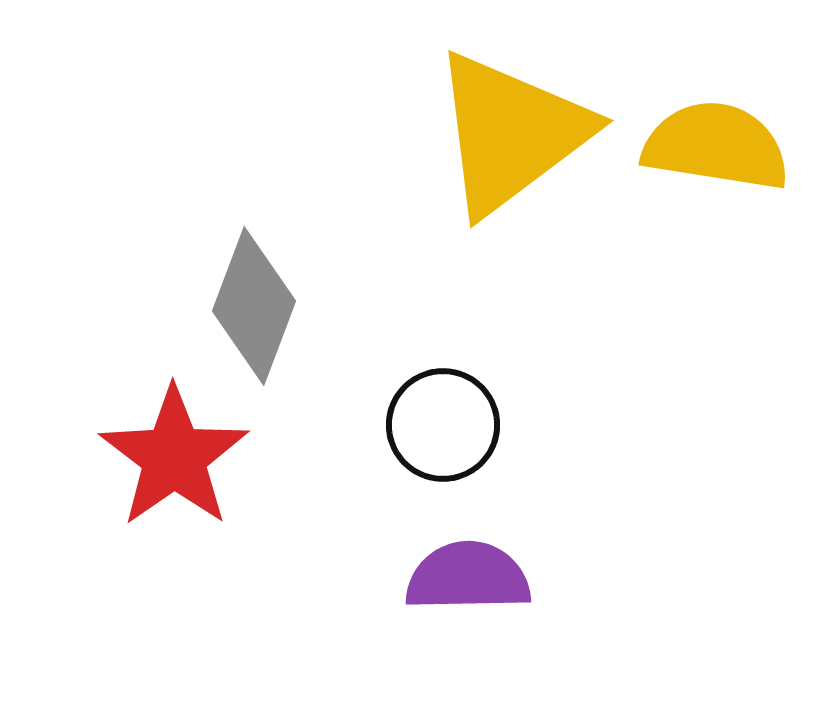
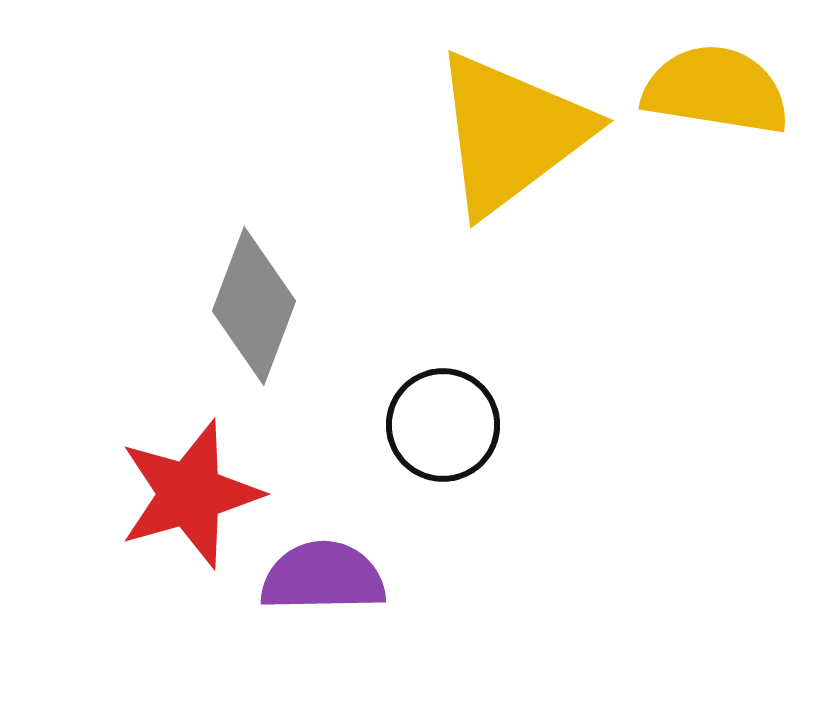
yellow semicircle: moved 56 px up
red star: moved 16 px right, 37 px down; rotated 19 degrees clockwise
purple semicircle: moved 145 px left
